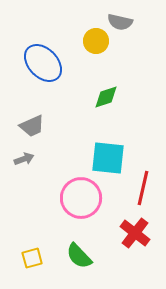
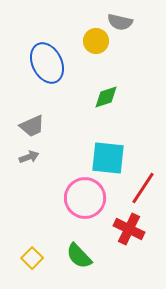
blue ellipse: moved 4 px right; rotated 18 degrees clockwise
gray arrow: moved 5 px right, 2 px up
red line: rotated 20 degrees clockwise
pink circle: moved 4 px right
red cross: moved 6 px left, 4 px up; rotated 12 degrees counterclockwise
yellow square: rotated 30 degrees counterclockwise
